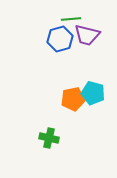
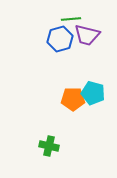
orange pentagon: rotated 10 degrees clockwise
green cross: moved 8 px down
